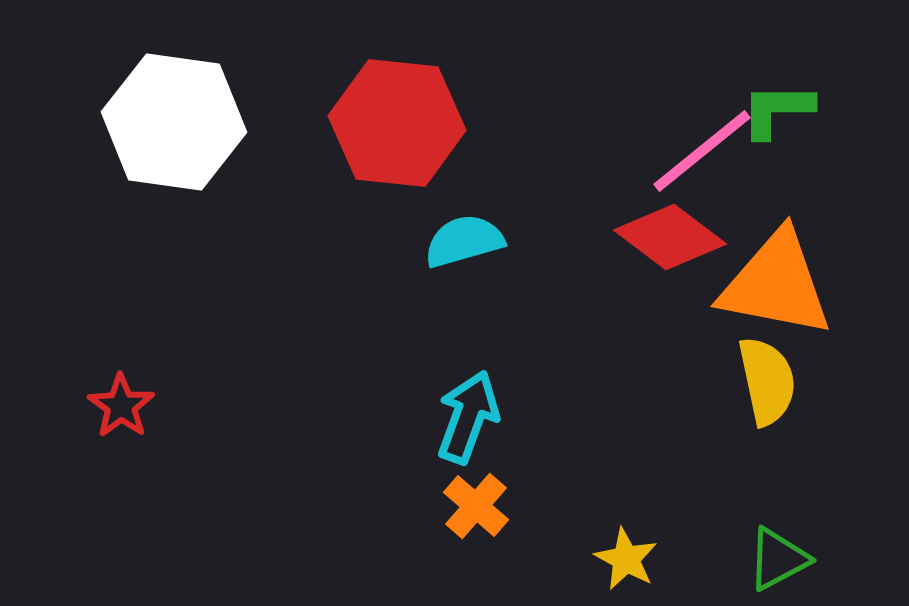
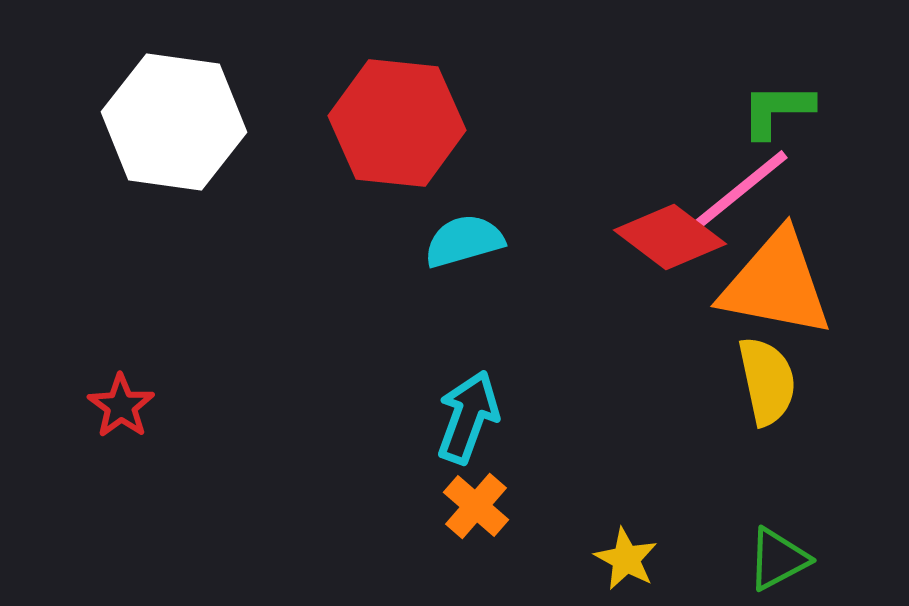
pink line: moved 37 px right, 40 px down
